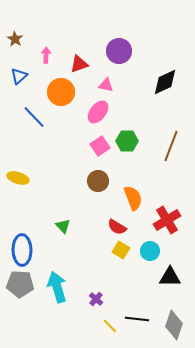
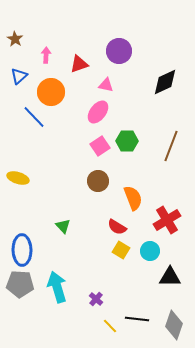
orange circle: moved 10 px left
